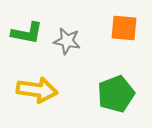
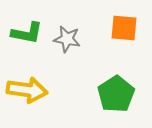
gray star: moved 2 px up
yellow arrow: moved 10 px left
green pentagon: rotated 12 degrees counterclockwise
